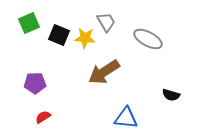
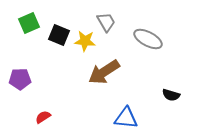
yellow star: moved 3 px down
purple pentagon: moved 15 px left, 4 px up
